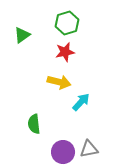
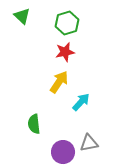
green triangle: moved 19 px up; rotated 42 degrees counterclockwise
yellow arrow: rotated 70 degrees counterclockwise
gray triangle: moved 6 px up
